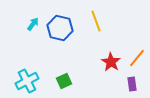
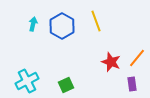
cyan arrow: rotated 24 degrees counterclockwise
blue hexagon: moved 2 px right, 2 px up; rotated 15 degrees clockwise
red star: rotated 12 degrees counterclockwise
green square: moved 2 px right, 4 px down
